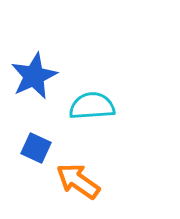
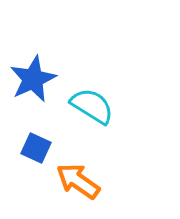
blue star: moved 1 px left, 3 px down
cyan semicircle: rotated 36 degrees clockwise
